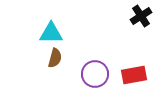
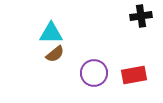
black cross: rotated 25 degrees clockwise
brown semicircle: moved 4 px up; rotated 36 degrees clockwise
purple circle: moved 1 px left, 1 px up
